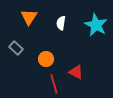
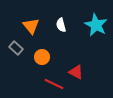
orange triangle: moved 2 px right, 9 px down; rotated 12 degrees counterclockwise
white semicircle: moved 2 px down; rotated 24 degrees counterclockwise
orange circle: moved 4 px left, 2 px up
red line: rotated 48 degrees counterclockwise
